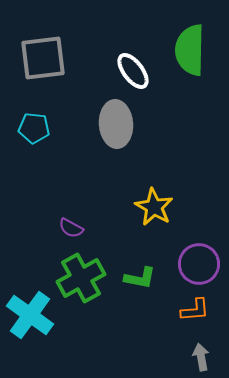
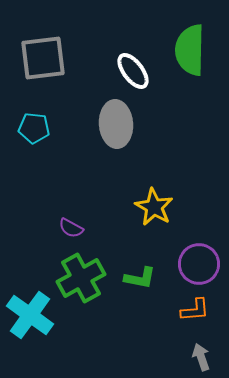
gray arrow: rotated 8 degrees counterclockwise
